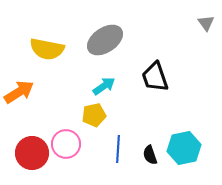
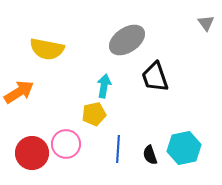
gray ellipse: moved 22 px right
cyan arrow: rotated 45 degrees counterclockwise
yellow pentagon: moved 1 px up
